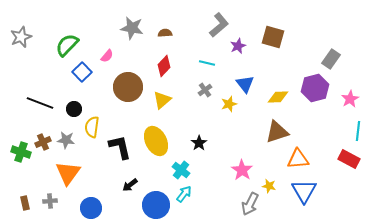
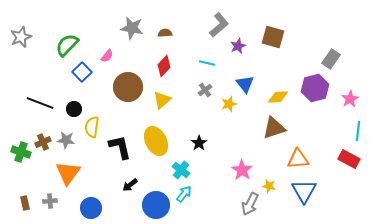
brown triangle at (277, 132): moved 3 px left, 4 px up
